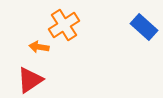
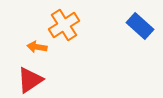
blue rectangle: moved 4 px left, 1 px up
orange arrow: moved 2 px left
